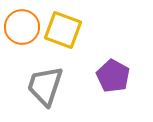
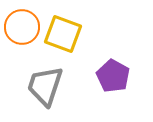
yellow square: moved 4 px down
